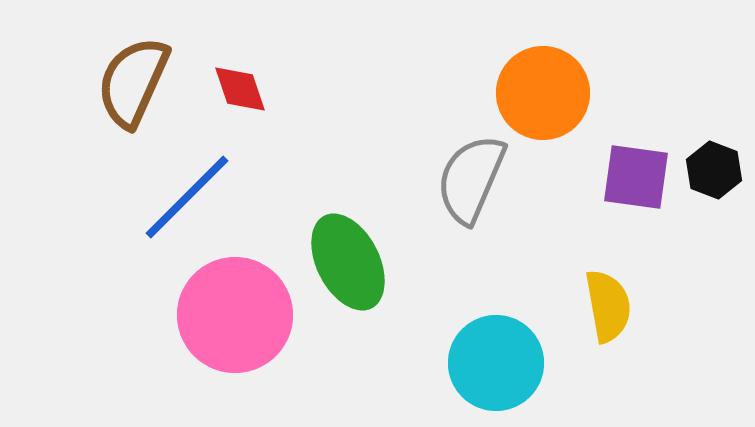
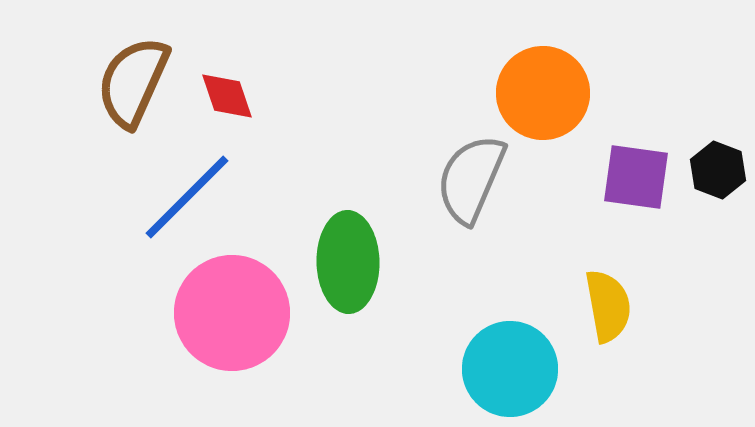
red diamond: moved 13 px left, 7 px down
black hexagon: moved 4 px right
green ellipse: rotated 26 degrees clockwise
pink circle: moved 3 px left, 2 px up
cyan circle: moved 14 px right, 6 px down
